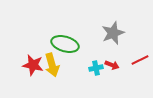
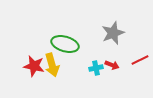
red star: moved 1 px right, 1 px down
